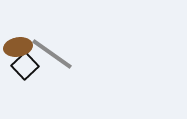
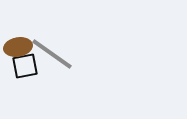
black square: rotated 32 degrees clockwise
